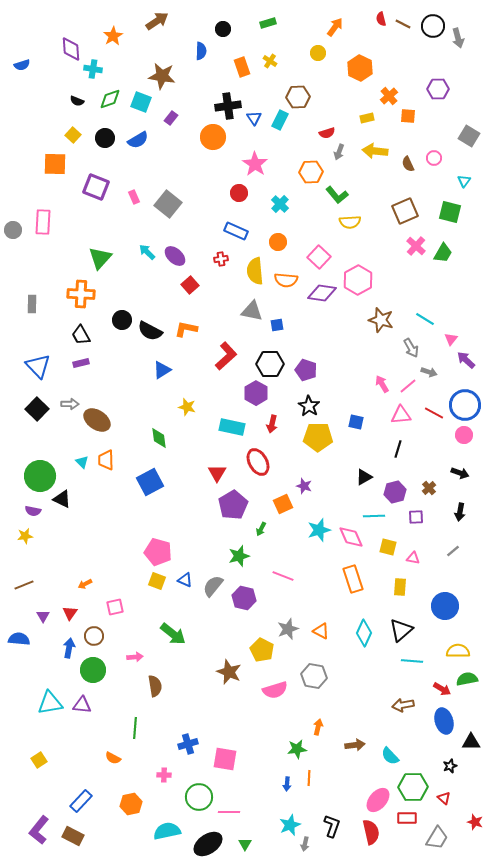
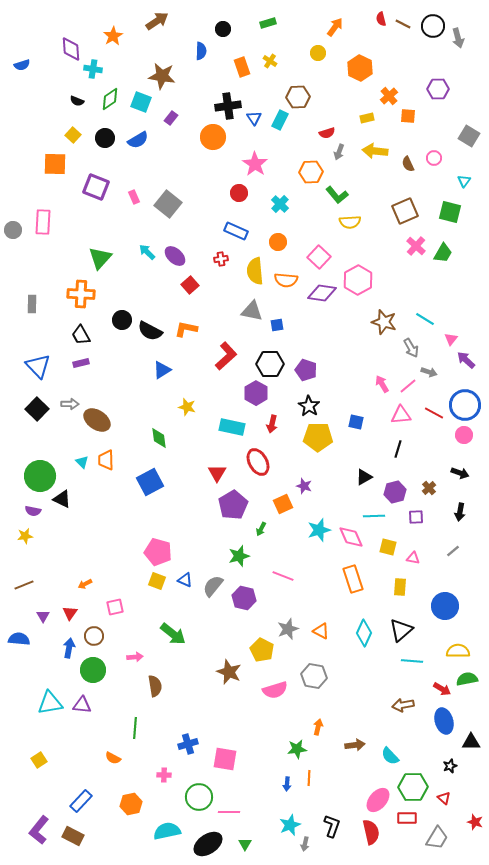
green diamond at (110, 99): rotated 15 degrees counterclockwise
brown star at (381, 320): moved 3 px right, 2 px down
